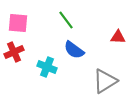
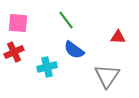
cyan cross: rotated 36 degrees counterclockwise
gray triangle: moved 2 px right, 5 px up; rotated 24 degrees counterclockwise
